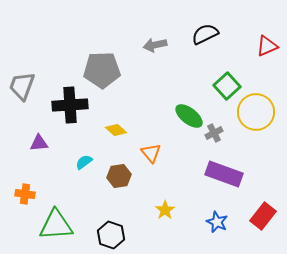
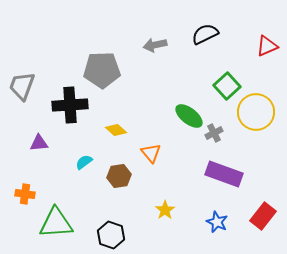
green triangle: moved 2 px up
